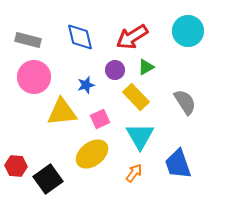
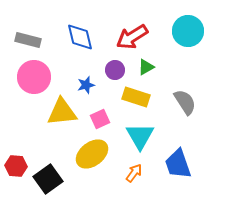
yellow rectangle: rotated 28 degrees counterclockwise
